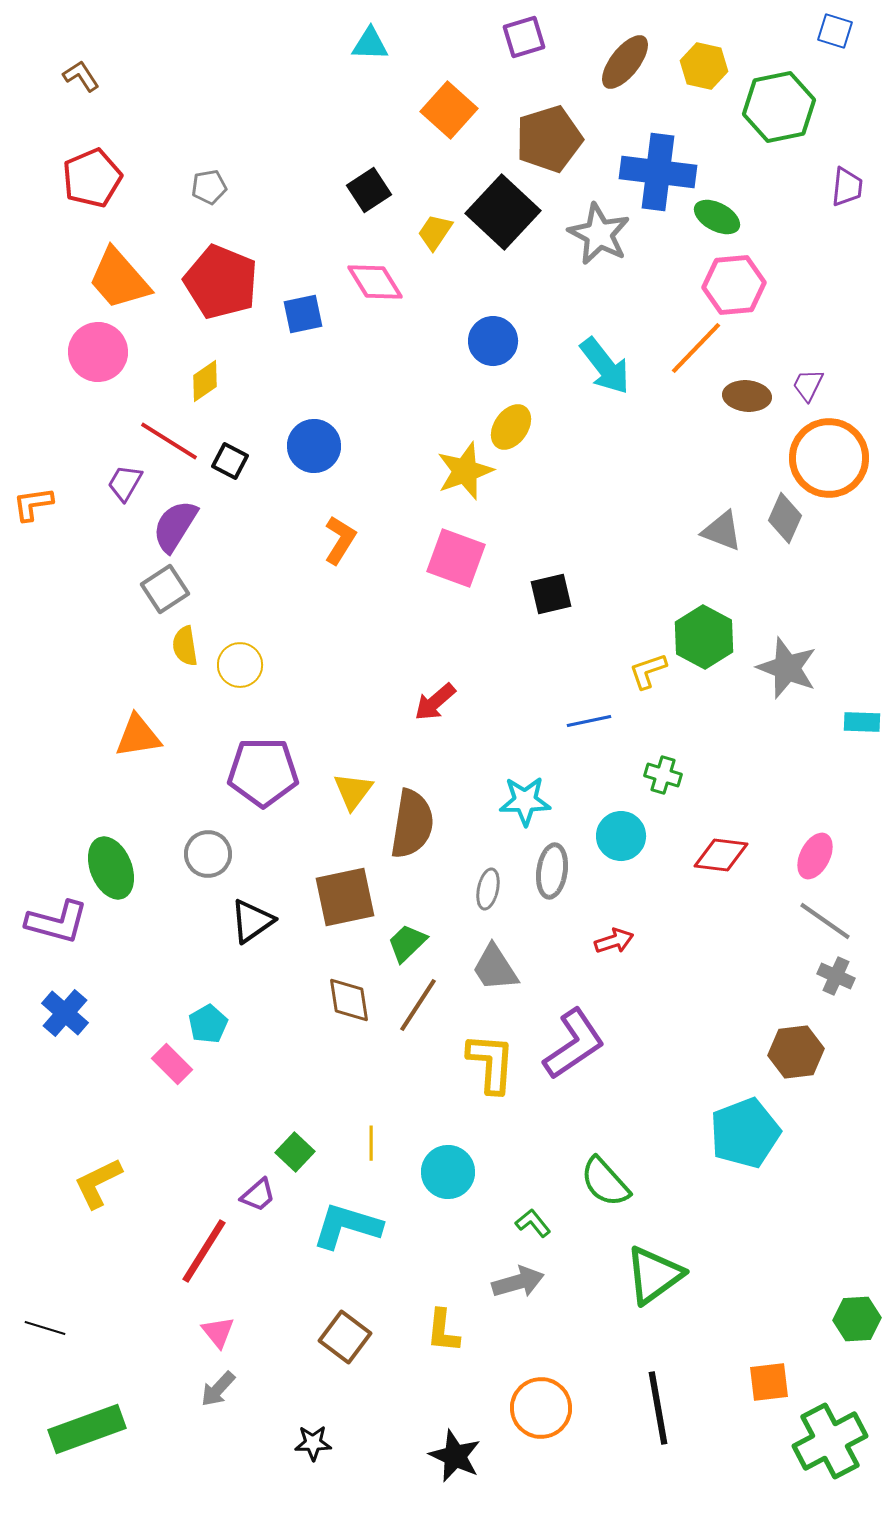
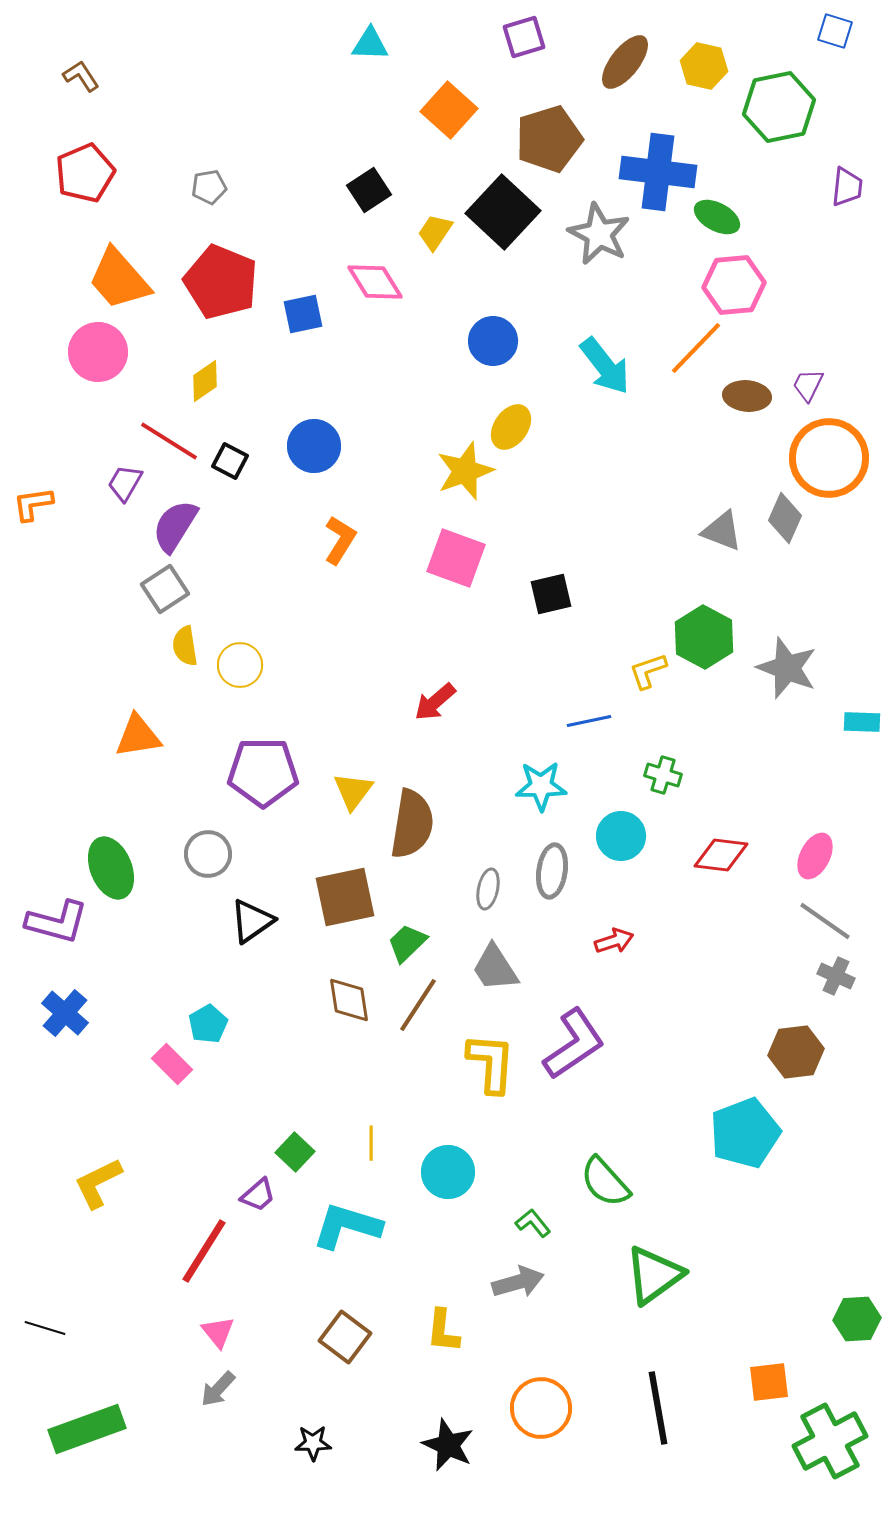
red pentagon at (92, 178): moved 7 px left, 5 px up
cyan star at (525, 801): moved 16 px right, 15 px up
black star at (455, 1456): moved 7 px left, 11 px up
